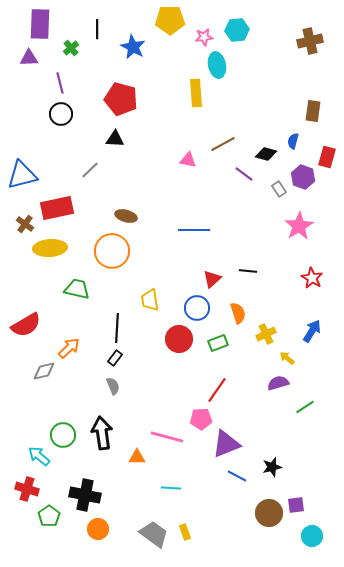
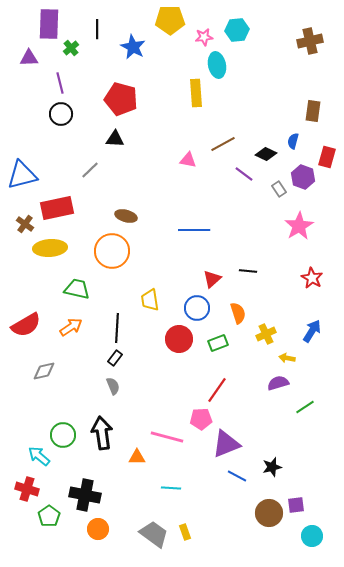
purple rectangle at (40, 24): moved 9 px right
black diamond at (266, 154): rotated 10 degrees clockwise
orange arrow at (69, 348): moved 2 px right, 21 px up; rotated 10 degrees clockwise
yellow arrow at (287, 358): rotated 28 degrees counterclockwise
